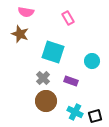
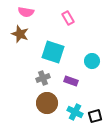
gray cross: rotated 24 degrees clockwise
brown circle: moved 1 px right, 2 px down
